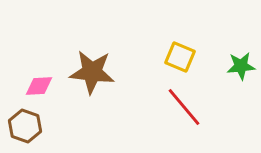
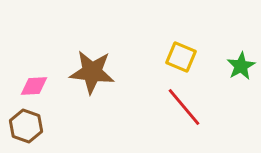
yellow square: moved 1 px right
green star: rotated 24 degrees counterclockwise
pink diamond: moved 5 px left
brown hexagon: moved 1 px right
